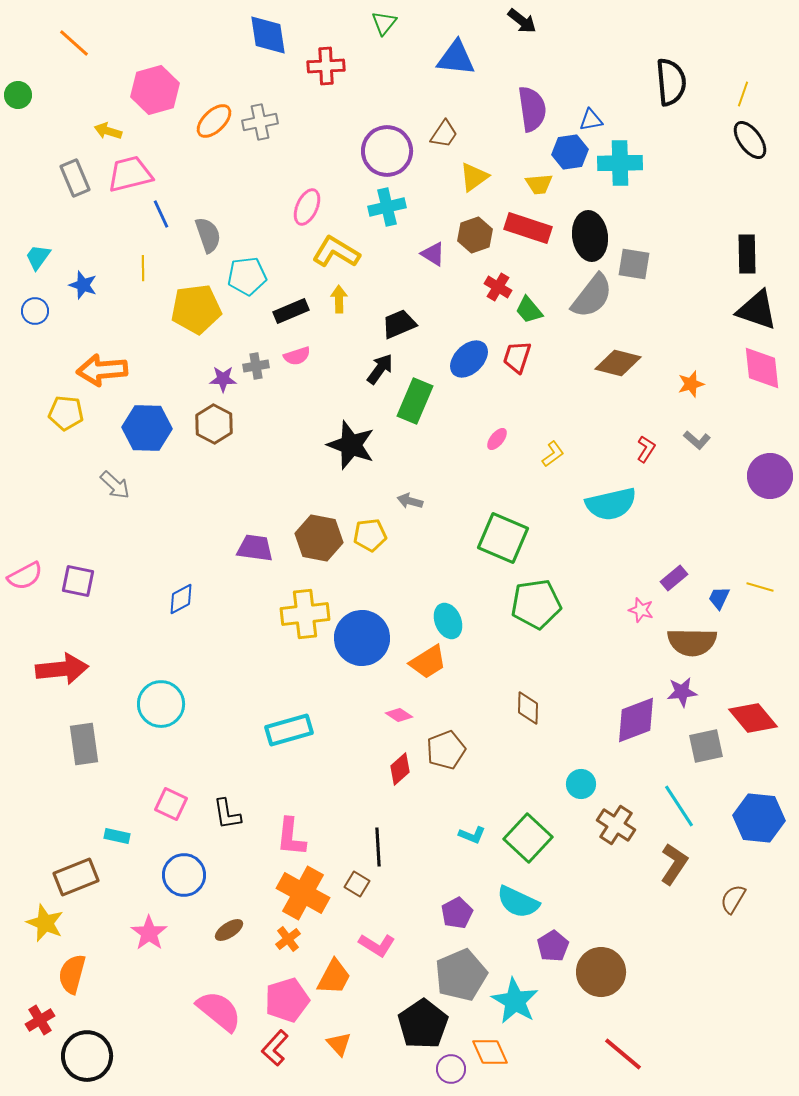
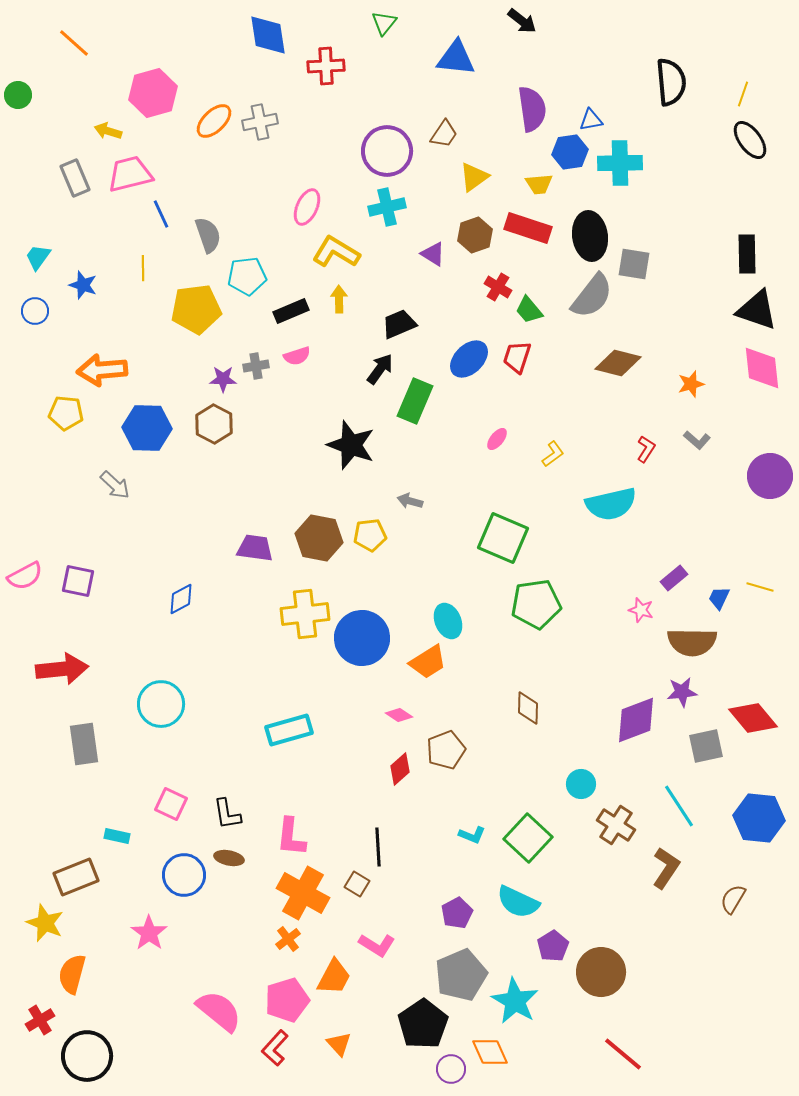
pink hexagon at (155, 90): moved 2 px left, 3 px down
brown L-shape at (674, 864): moved 8 px left, 4 px down
brown ellipse at (229, 930): moved 72 px up; rotated 44 degrees clockwise
